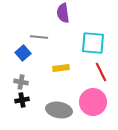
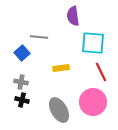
purple semicircle: moved 10 px right, 3 px down
blue square: moved 1 px left
black cross: rotated 24 degrees clockwise
gray ellipse: rotated 50 degrees clockwise
